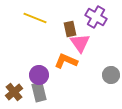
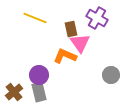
purple cross: moved 1 px right, 1 px down
brown rectangle: moved 1 px right
orange L-shape: moved 1 px left, 5 px up
